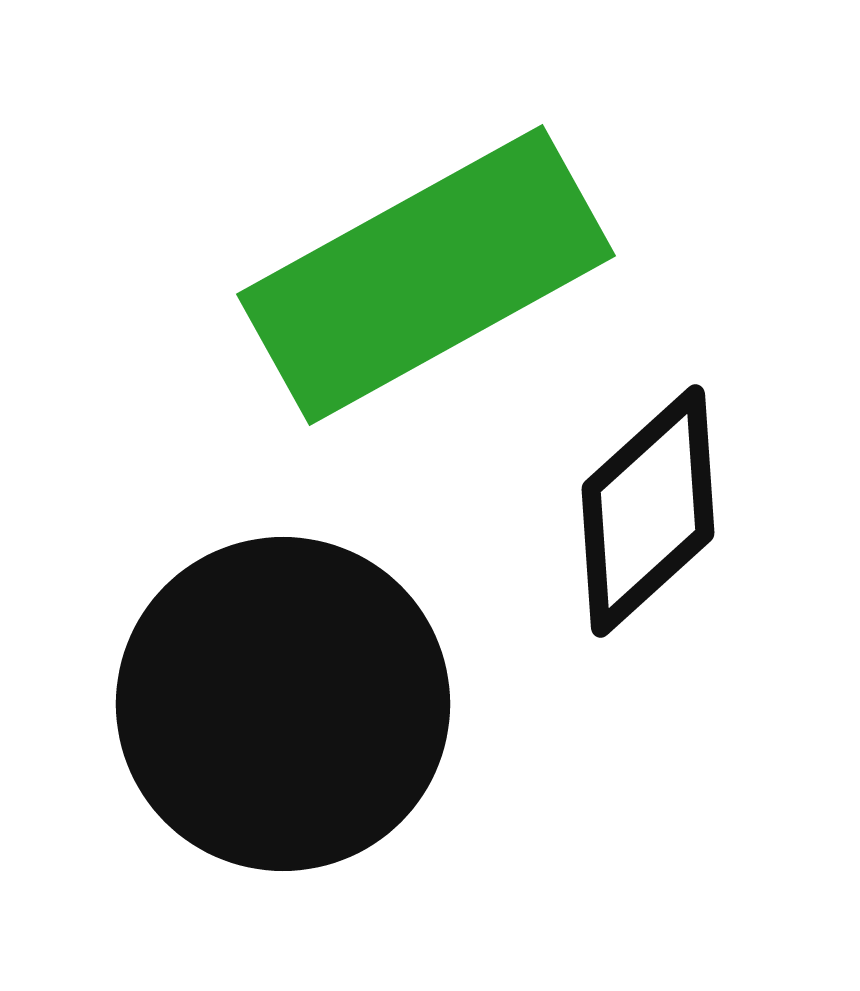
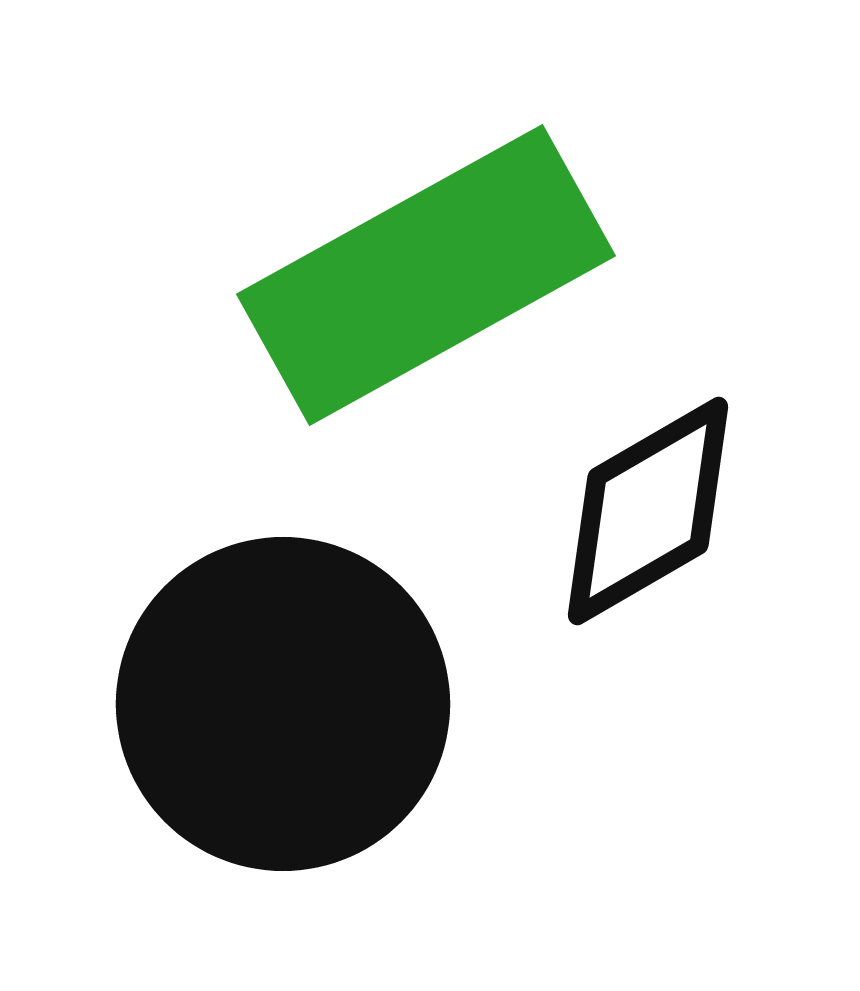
black diamond: rotated 12 degrees clockwise
